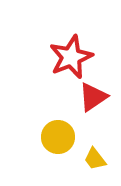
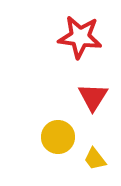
red star: moved 9 px right, 20 px up; rotated 30 degrees clockwise
red triangle: rotated 24 degrees counterclockwise
